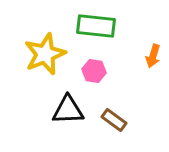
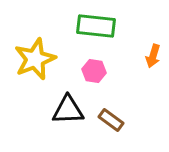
yellow star: moved 10 px left, 5 px down
brown rectangle: moved 3 px left
